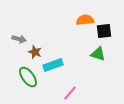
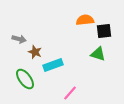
green ellipse: moved 3 px left, 2 px down
